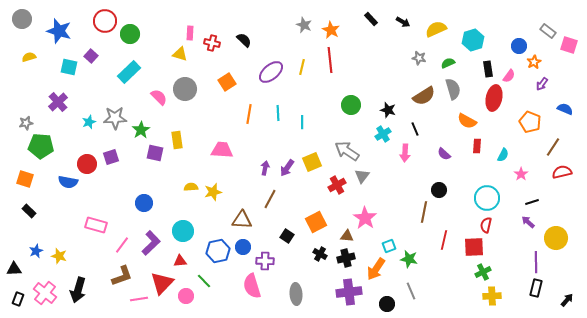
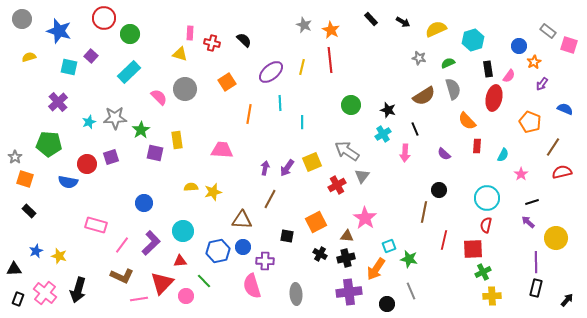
red circle at (105, 21): moved 1 px left, 3 px up
cyan line at (278, 113): moved 2 px right, 10 px up
orange semicircle at (467, 121): rotated 18 degrees clockwise
gray star at (26, 123): moved 11 px left, 34 px down; rotated 24 degrees counterclockwise
green pentagon at (41, 146): moved 8 px right, 2 px up
black square at (287, 236): rotated 24 degrees counterclockwise
red square at (474, 247): moved 1 px left, 2 px down
brown L-shape at (122, 276): rotated 45 degrees clockwise
